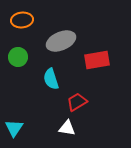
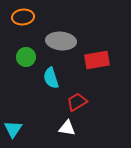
orange ellipse: moved 1 px right, 3 px up
gray ellipse: rotated 28 degrees clockwise
green circle: moved 8 px right
cyan semicircle: moved 1 px up
cyan triangle: moved 1 px left, 1 px down
